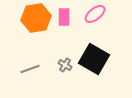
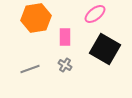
pink rectangle: moved 1 px right, 20 px down
black square: moved 11 px right, 10 px up
